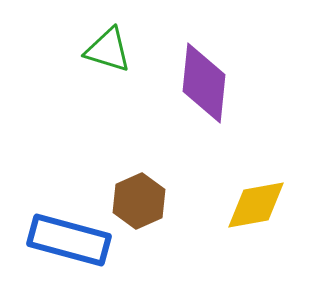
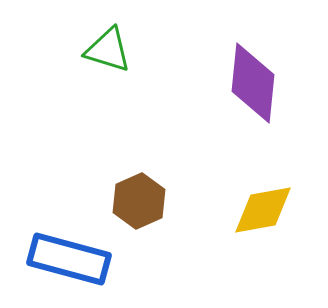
purple diamond: moved 49 px right
yellow diamond: moved 7 px right, 5 px down
blue rectangle: moved 19 px down
